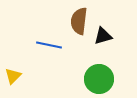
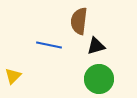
black triangle: moved 7 px left, 10 px down
